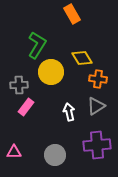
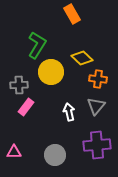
yellow diamond: rotated 15 degrees counterclockwise
gray triangle: rotated 18 degrees counterclockwise
